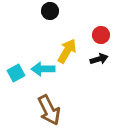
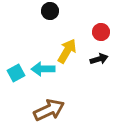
red circle: moved 3 px up
brown arrow: rotated 88 degrees counterclockwise
